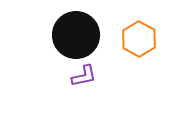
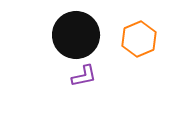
orange hexagon: rotated 8 degrees clockwise
